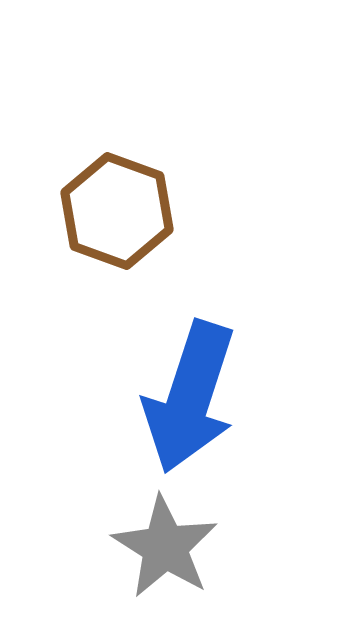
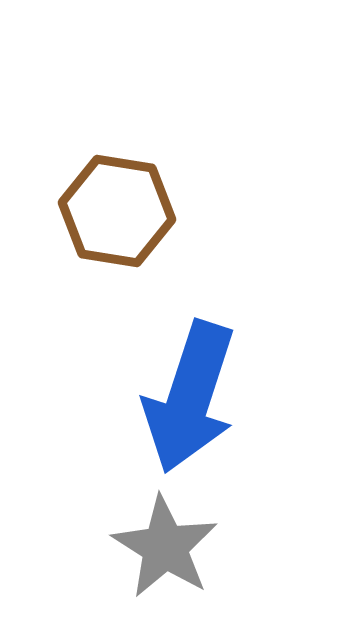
brown hexagon: rotated 11 degrees counterclockwise
